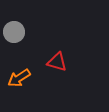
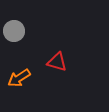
gray circle: moved 1 px up
